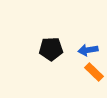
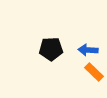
blue arrow: rotated 12 degrees clockwise
